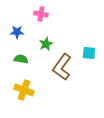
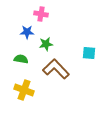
blue star: moved 10 px right
green star: rotated 16 degrees clockwise
brown L-shape: moved 6 px left, 2 px down; rotated 100 degrees clockwise
